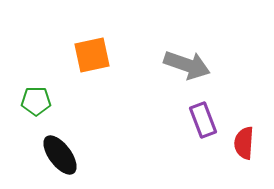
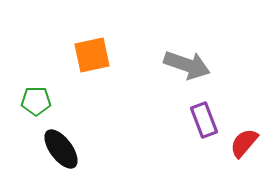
purple rectangle: moved 1 px right
red semicircle: rotated 36 degrees clockwise
black ellipse: moved 1 px right, 6 px up
